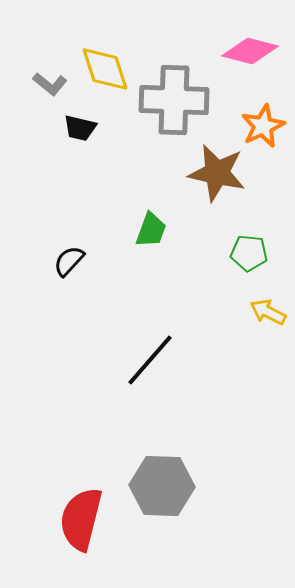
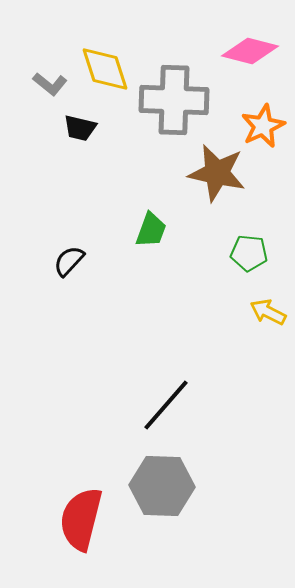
black line: moved 16 px right, 45 px down
